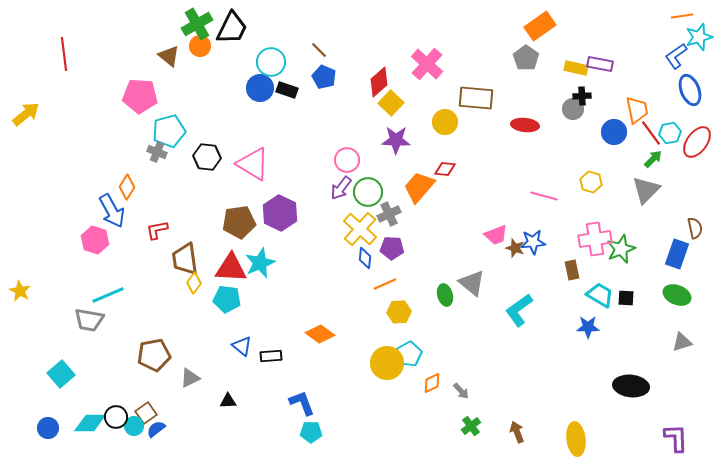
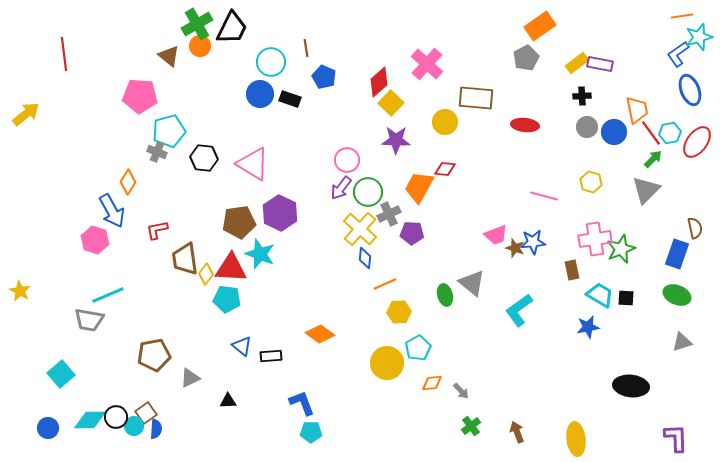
brown line at (319, 50): moved 13 px left, 2 px up; rotated 36 degrees clockwise
blue L-shape at (676, 56): moved 2 px right, 2 px up
gray pentagon at (526, 58): rotated 10 degrees clockwise
yellow rectangle at (576, 68): moved 1 px right, 5 px up; rotated 50 degrees counterclockwise
blue circle at (260, 88): moved 6 px down
black rectangle at (287, 90): moved 3 px right, 9 px down
gray circle at (573, 109): moved 14 px right, 18 px down
black hexagon at (207, 157): moved 3 px left, 1 px down
orange diamond at (127, 187): moved 1 px right, 5 px up
orange trapezoid at (419, 187): rotated 12 degrees counterclockwise
purple pentagon at (392, 248): moved 20 px right, 15 px up
cyan star at (260, 263): moved 9 px up; rotated 28 degrees counterclockwise
yellow diamond at (194, 283): moved 12 px right, 9 px up
blue star at (588, 327): rotated 10 degrees counterclockwise
cyan pentagon at (409, 354): moved 9 px right, 6 px up
orange diamond at (432, 383): rotated 20 degrees clockwise
cyan diamond at (90, 423): moved 3 px up
blue semicircle at (156, 429): rotated 132 degrees clockwise
